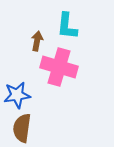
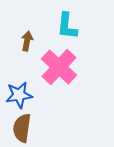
brown arrow: moved 10 px left
pink cross: rotated 27 degrees clockwise
blue star: moved 2 px right
